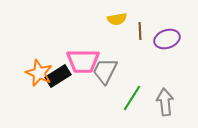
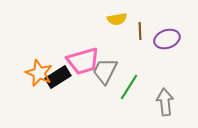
pink trapezoid: rotated 16 degrees counterclockwise
black rectangle: moved 1 px down
green line: moved 3 px left, 11 px up
